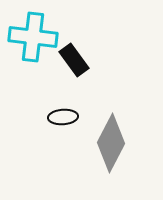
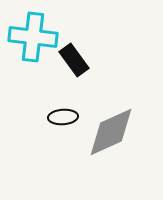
gray diamond: moved 11 px up; rotated 38 degrees clockwise
